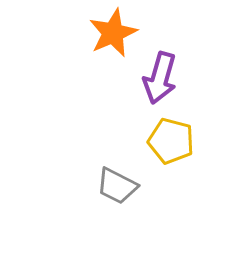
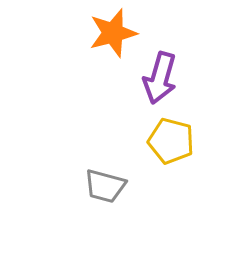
orange star: rotated 9 degrees clockwise
gray trapezoid: moved 12 px left; rotated 12 degrees counterclockwise
